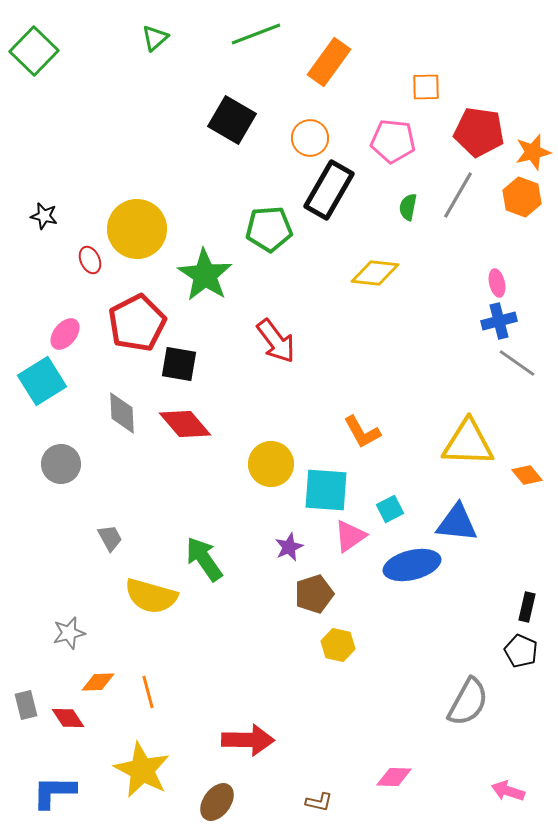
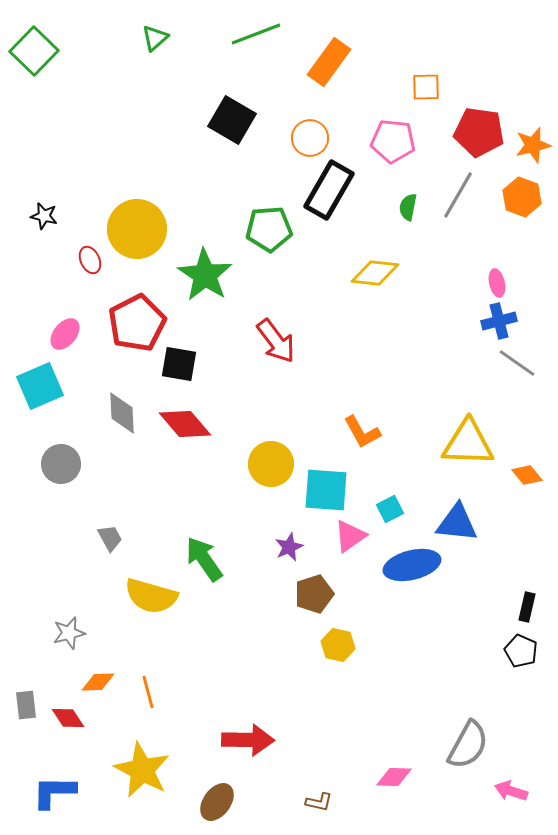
orange star at (533, 152): moved 7 px up
cyan square at (42, 381): moved 2 px left, 5 px down; rotated 9 degrees clockwise
gray semicircle at (468, 702): moved 43 px down
gray rectangle at (26, 705): rotated 8 degrees clockwise
pink arrow at (508, 791): moved 3 px right
